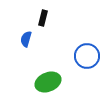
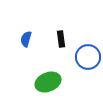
black rectangle: moved 18 px right, 21 px down; rotated 21 degrees counterclockwise
blue circle: moved 1 px right, 1 px down
